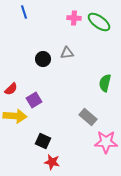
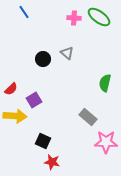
blue line: rotated 16 degrees counterclockwise
green ellipse: moved 5 px up
gray triangle: rotated 48 degrees clockwise
